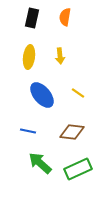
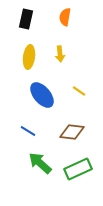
black rectangle: moved 6 px left, 1 px down
yellow arrow: moved 2 px up
yellow line: moved 1 px right, 2 px up
blue line: rotated 21 degrees clockwise
